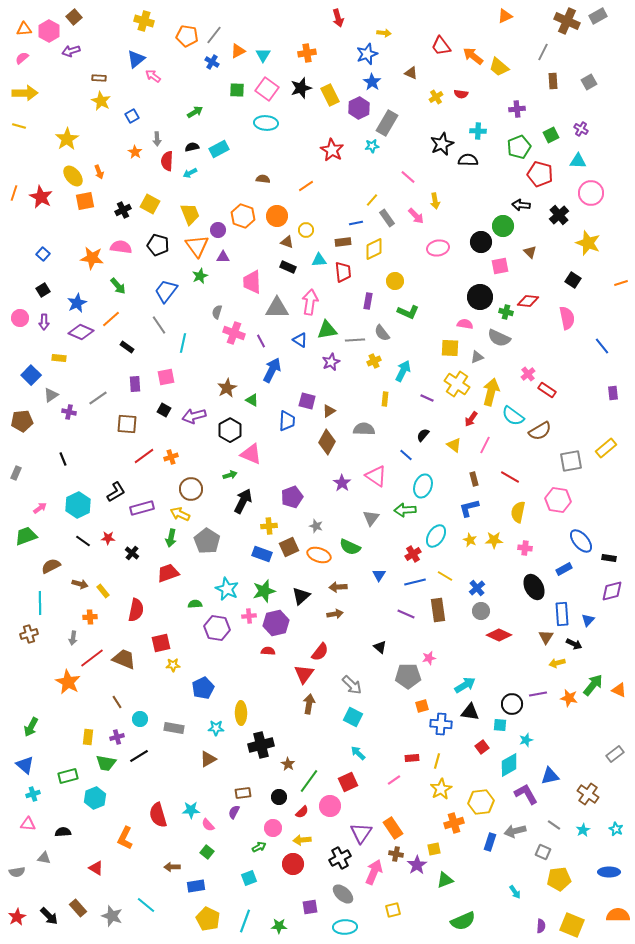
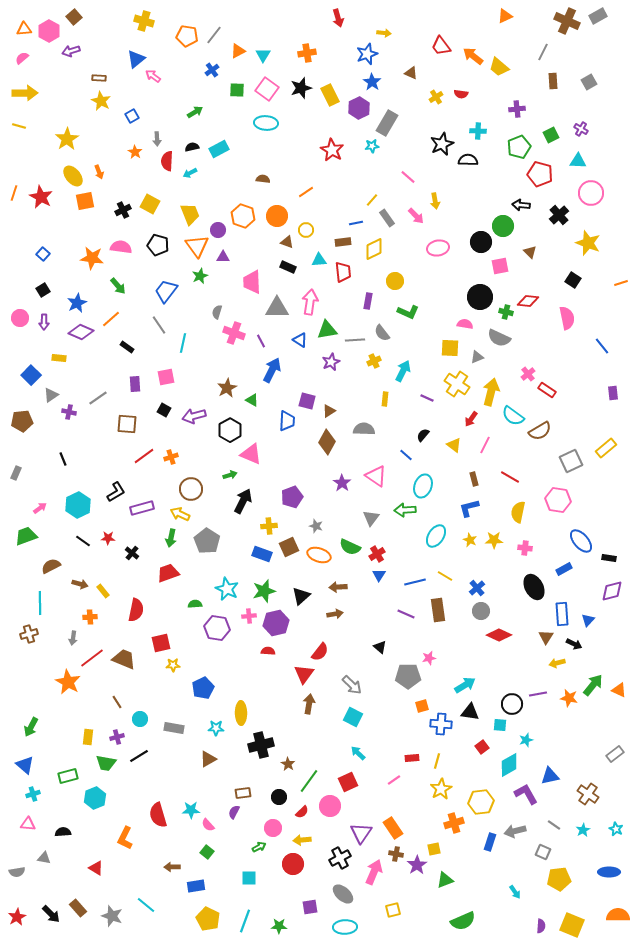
blue cross at (212, 62): moved 8 px down; rotated 24 degrees clockwise
orange line at (306, 186): moved 6 px down
gray square at (571, 461): rotated 15 degrees counterclockwise
red cross at (413, 554): moved 36 px left
cyan square at (249, 878): rotated 21 degrees clockwise
black arrow at (49, 916): moved 2 px right, 2 px up
